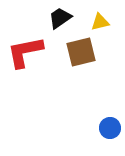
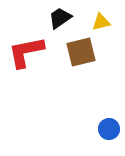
yellow triangle: moved 1 px right
red L-shape: moved 1 px right
blue circle: moved 1 px left, 1 px down
